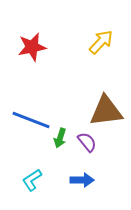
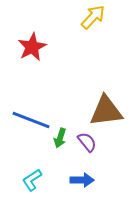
yellow arrow: moved 8 px left, 25 px up
red star: rotated 16 degrees counterclockwise
